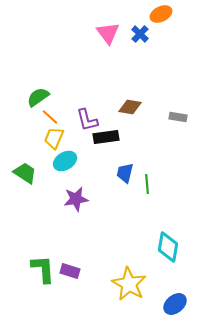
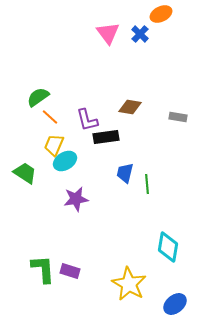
yellow trapezoid: moved 7 px down
